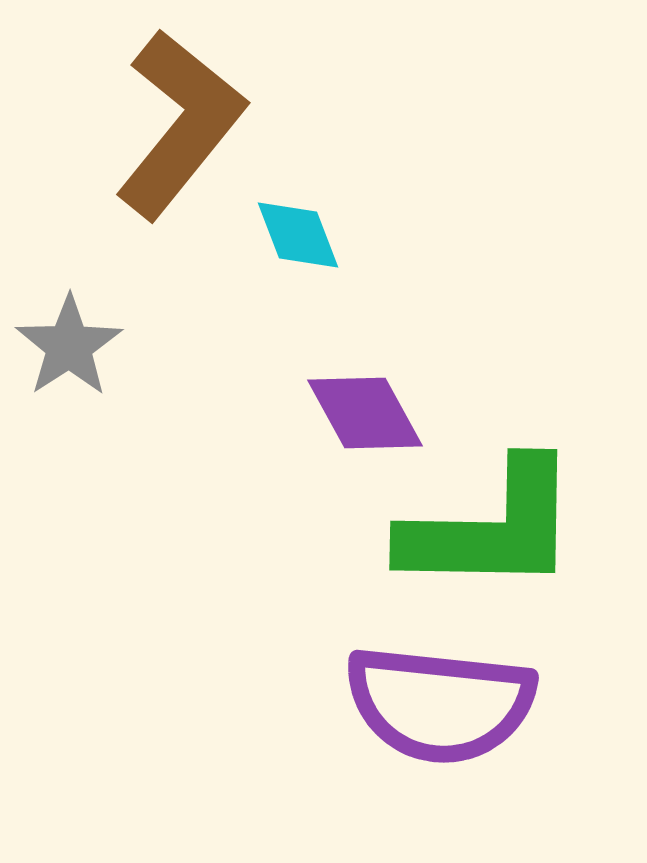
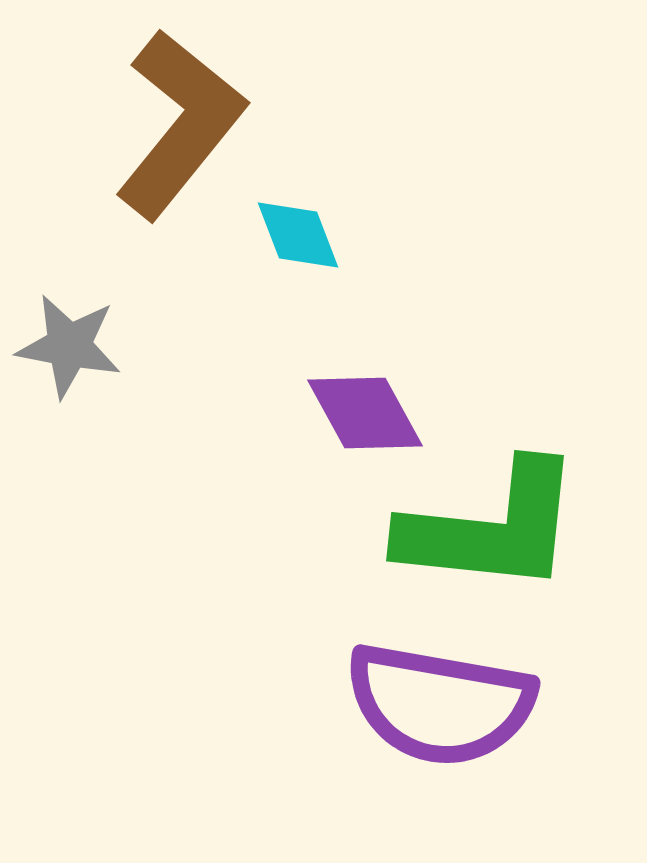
gray star: rotated 28 degrees counterclockwise
green L-shape: rotated 5 degrees clockwise
purple semicircle: rotated 4 degrees clockwise
